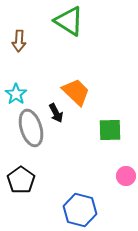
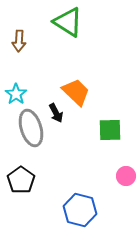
green triangle: moved 1 px left, 1 px down
